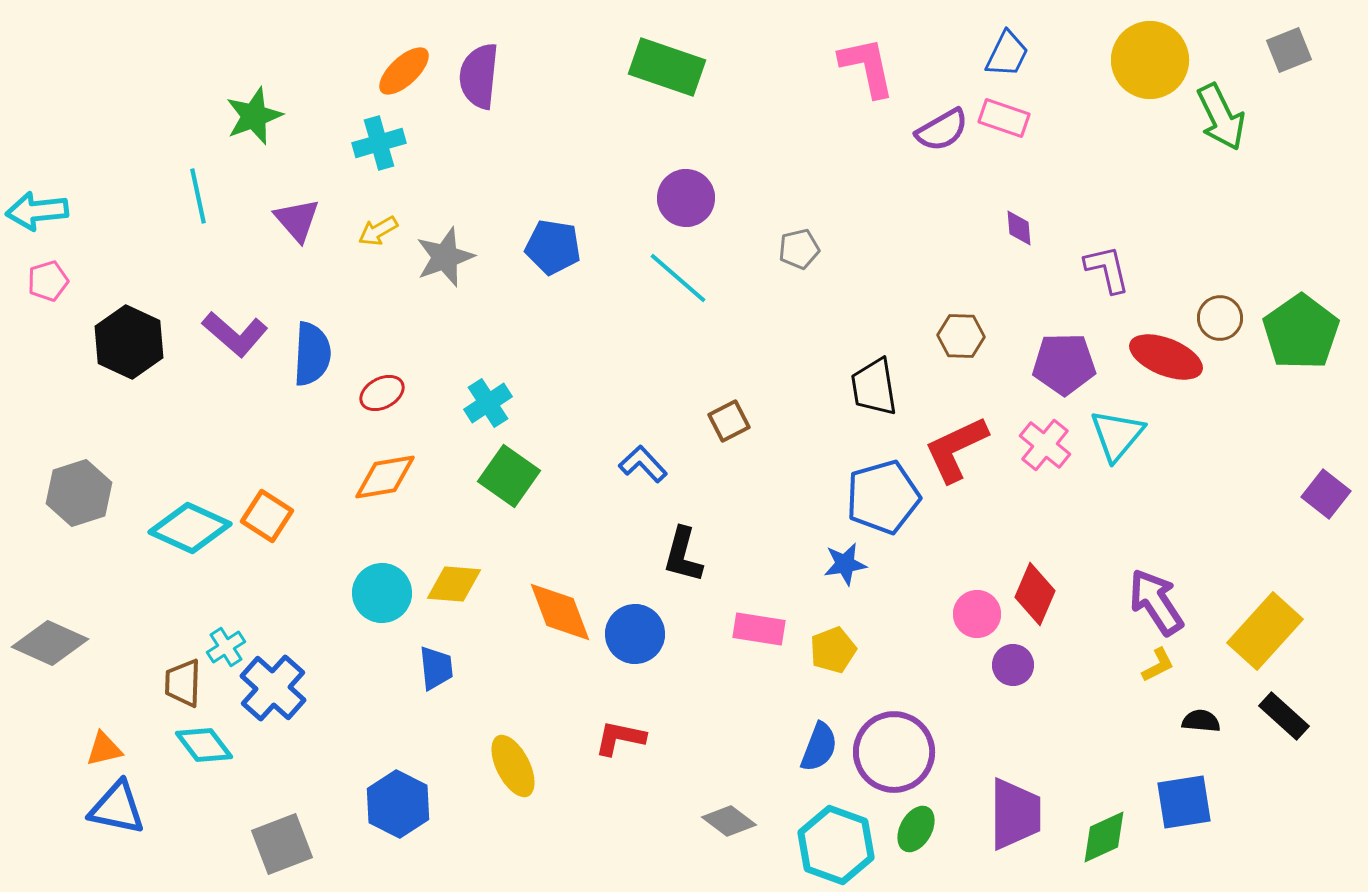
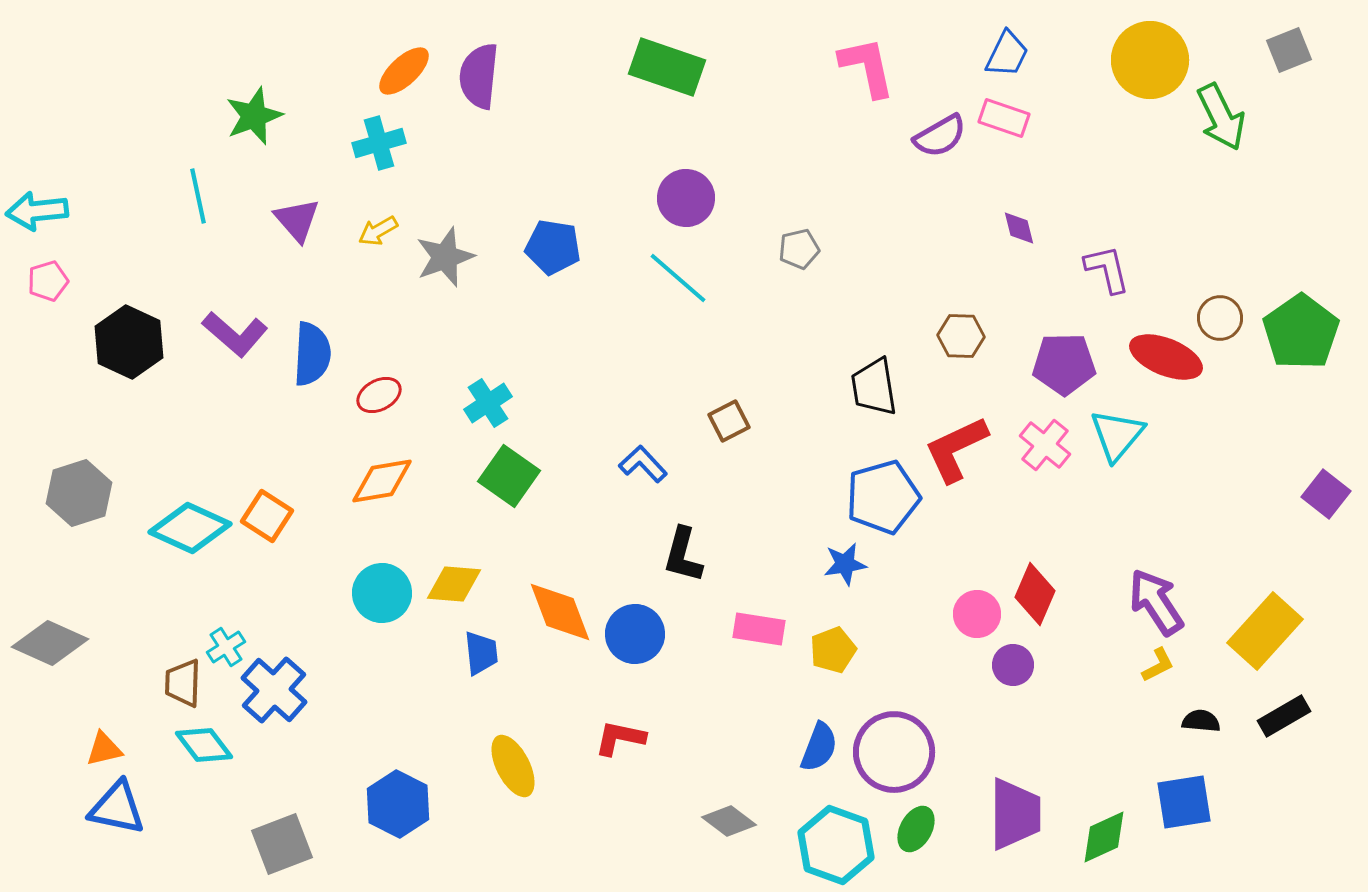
purple semicircle at (942, 130): moved 2 px left, 6 px down
purple diamond at (1019, 228): rotated 9 degrees counterclockwise
red ellipse at (382, 393): moved 3 px left, 2 px down
orange diamond at (385, 477): moved 3 px left, 4 px down
blue trapezoid at (436, 668): moved 45 px right, 15 px up
blue cross at (273, 688): moved 1 px right, 2 px down
black rectangle at (1284, 716): rotated 72 degrees counterclockwise
